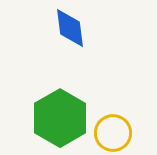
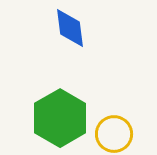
yellow circle: moved 1 px right, 1 px down
